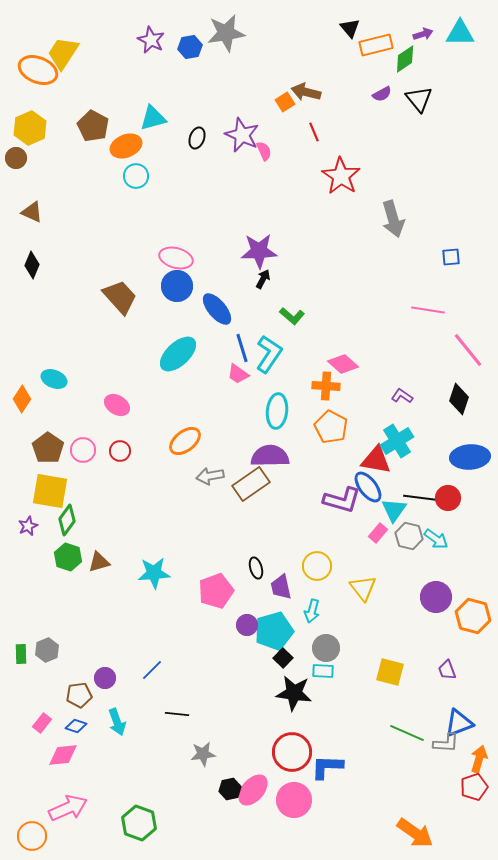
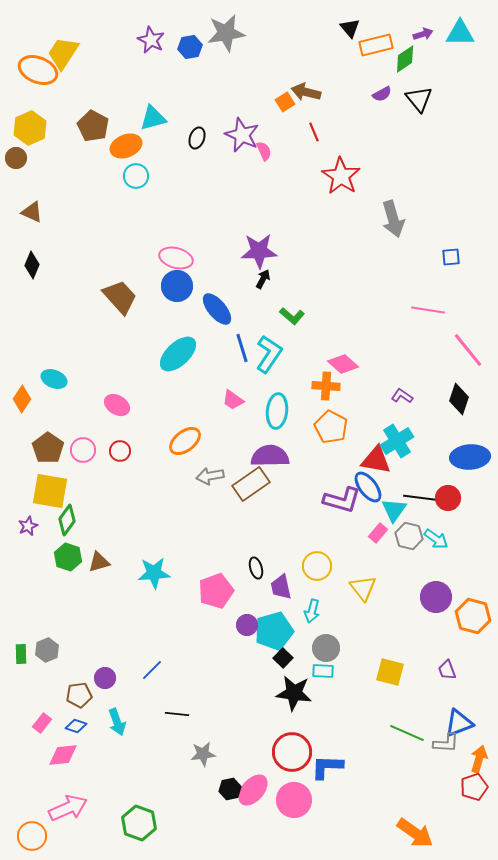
pink trapezoid at (238, 374): moved 5 px left, 26 px down
